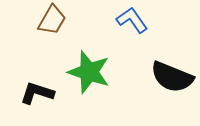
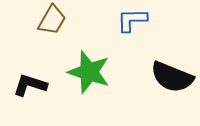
blue L-shape: rotated 56 degrees counterclockwise
black L-shape: moved 7 px left, 8 px up
